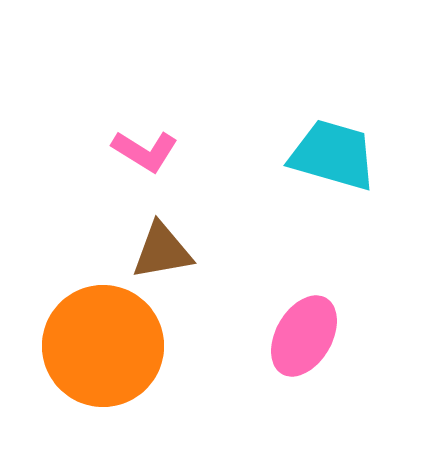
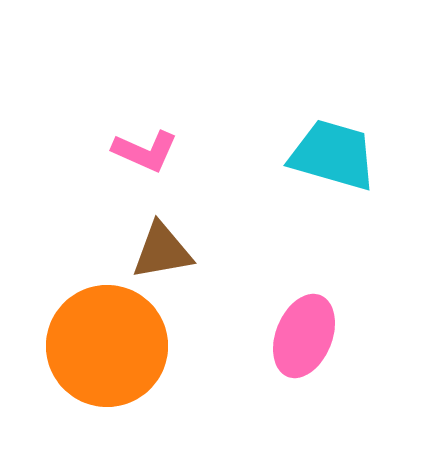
pink L-shape: rotated 8 degrees counterclockwise
pink ellipse: rotated 8 degrees counterclockwise
orange circle: moved 4 px right
